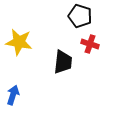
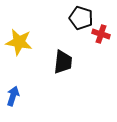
black pentagon: moved 1 px right, 2 px down
red cross: moved 11 px right, 10 px up
blue arrow: moved 1 px down
